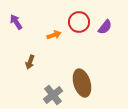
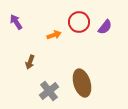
gray cross: moved 4 px left, 4 px up
